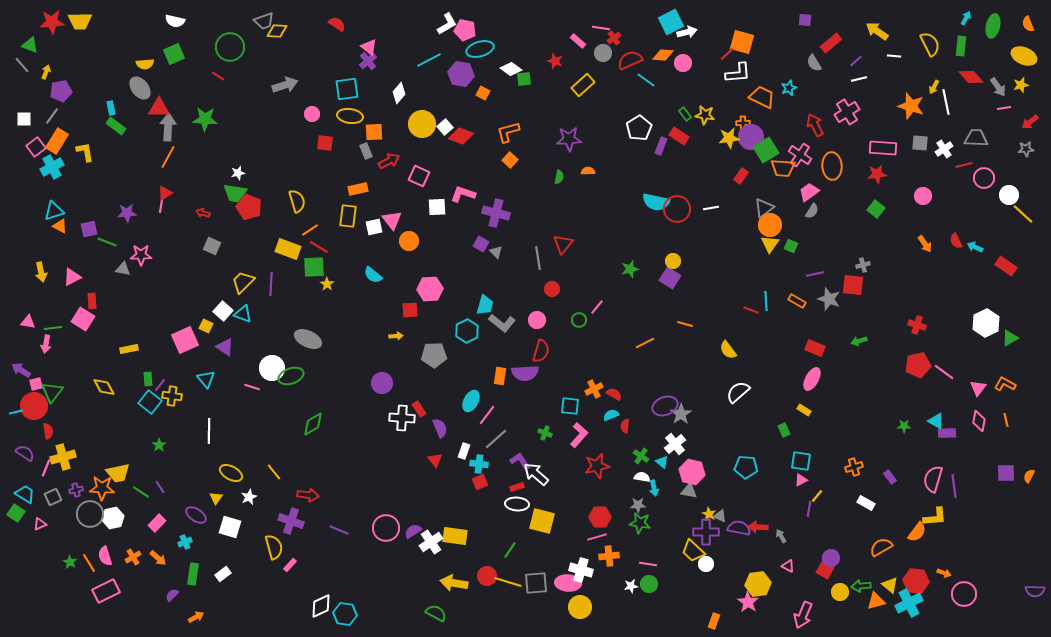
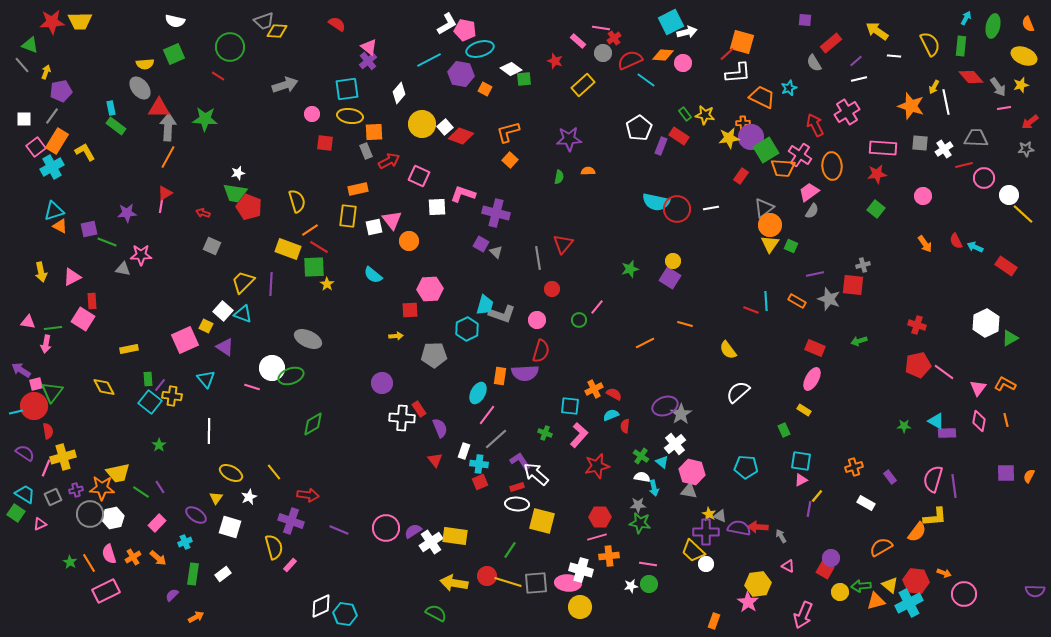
orange square at (483, 93): moved 2 px right, 4 px up
yellow L-shape at (85, 152): rotated 20 degrees counterclockwise
gray L-shape at (502, 323): moved 9 px up; rotated 20 degrees counterclockwise
cyan hexagon at (467, 331): moved 2 px up
cyan ellipse at (471, 401): moved 7 px right, 8 px up
pink semicircle at (105, 556): moved 4 px right, 2 px up
